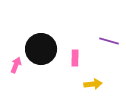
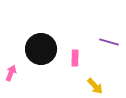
purple line: moved 1 px down
pink arrow: moved 5 px left, 8 px down
yellow arrow: moved 2 px right, 2 px down; rotated 54 degrees clockwise
